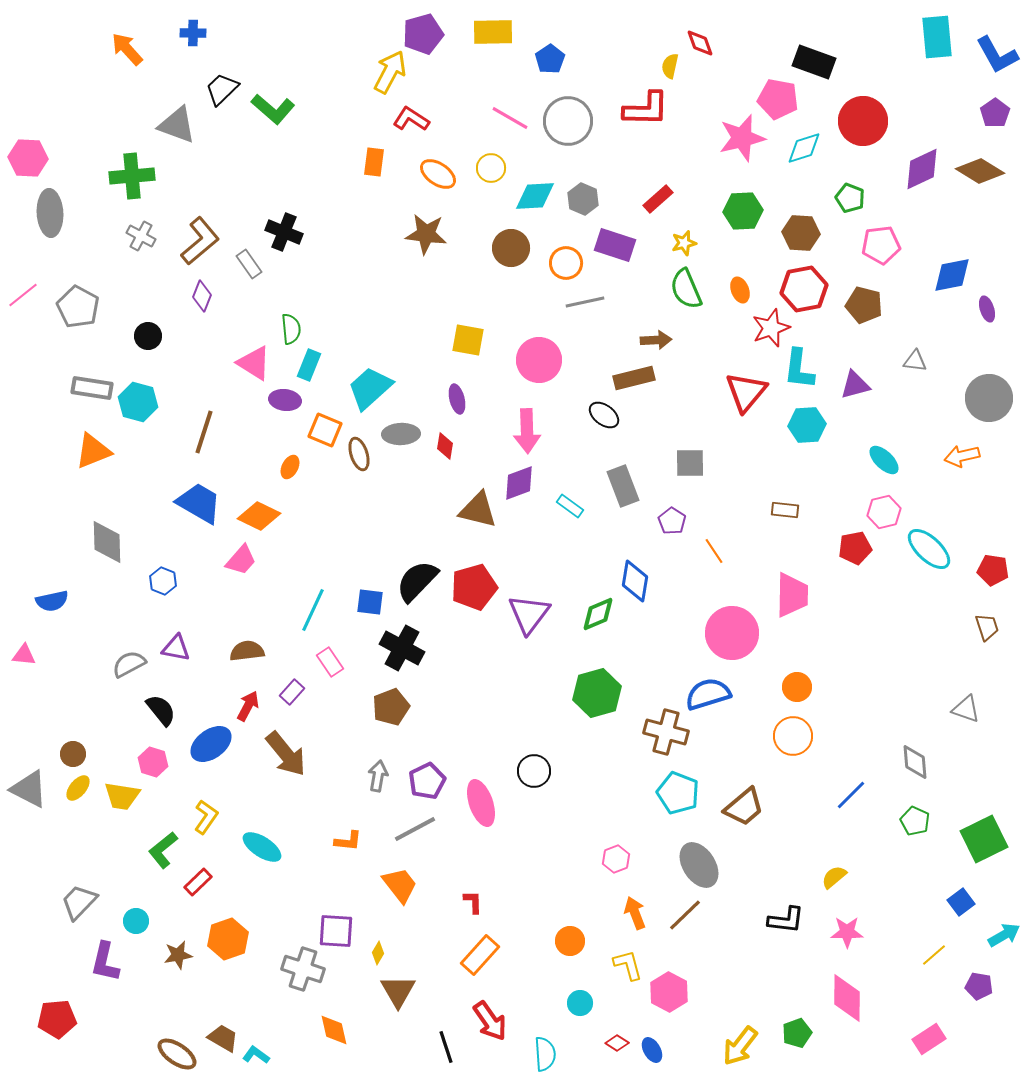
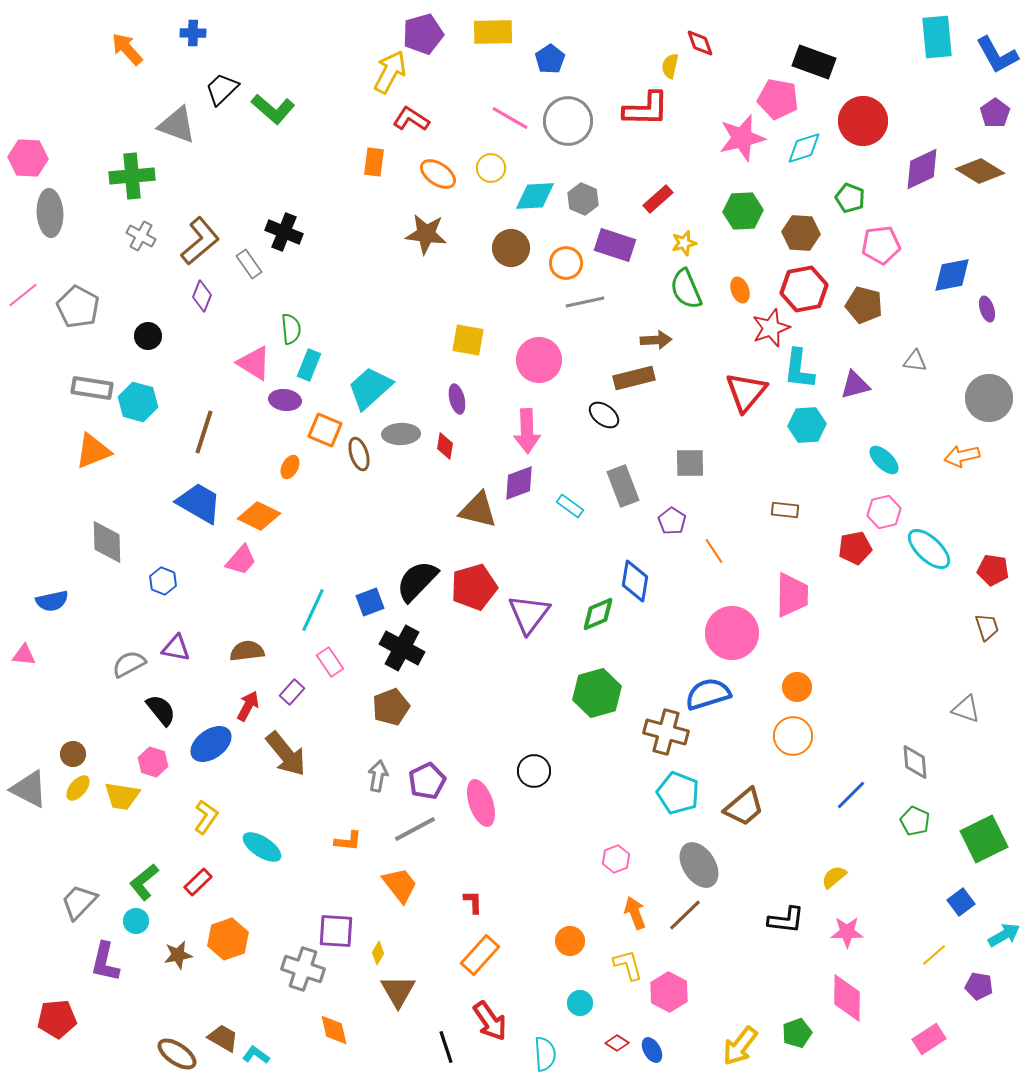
blue square at (370, 602): rotated 28 degrees counterclockwise
green L-shape at (163, 850): moved 19 px left, 32 px down
